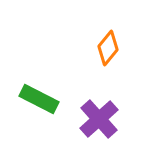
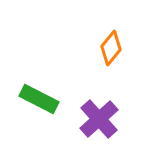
orange diamond: moved 3 px right
